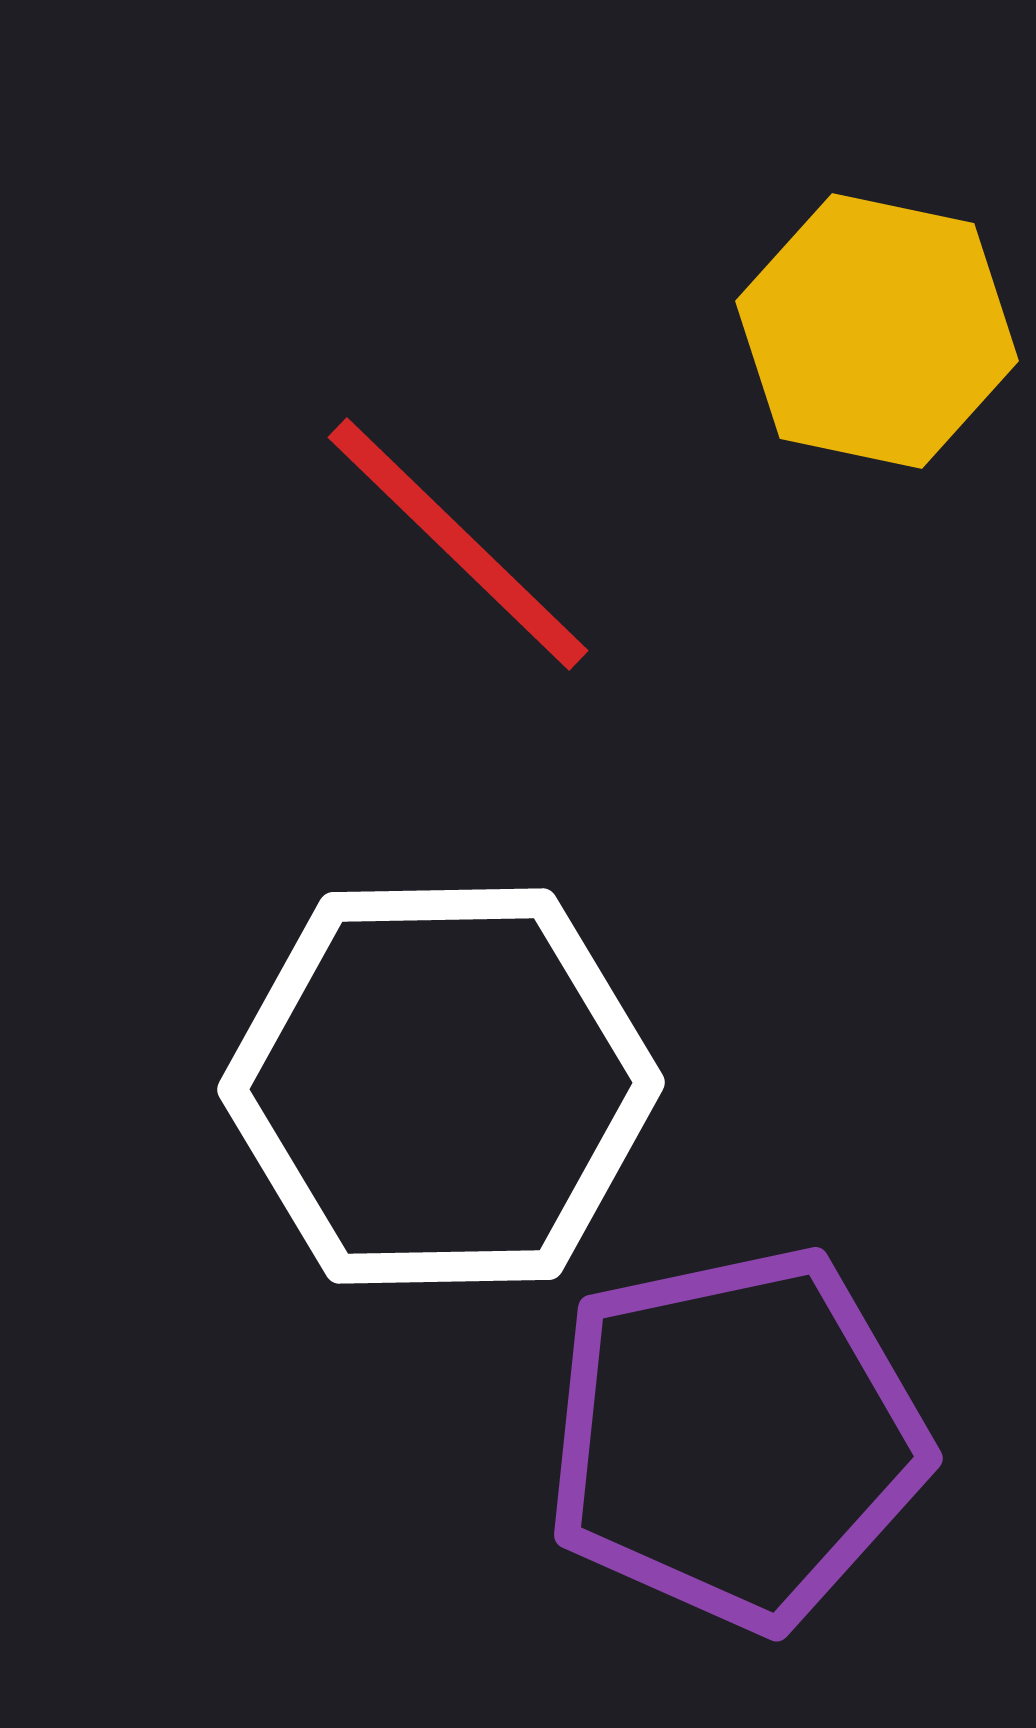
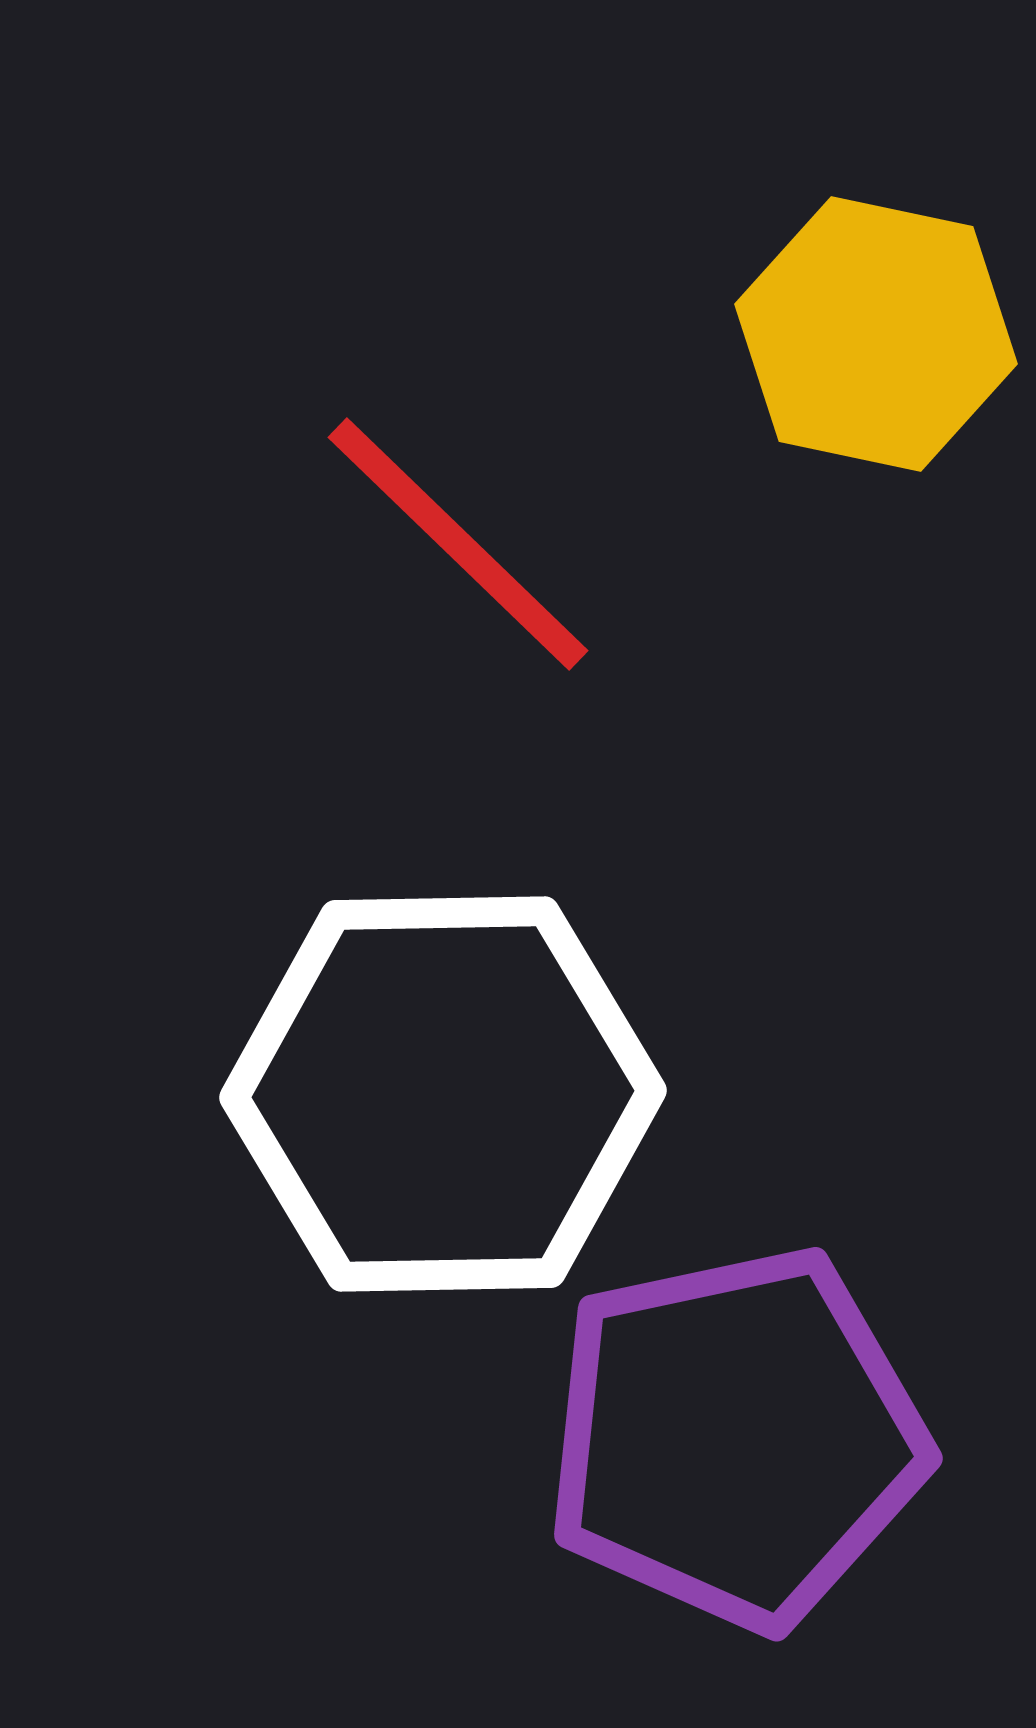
yellow hexagon: moved 1 px left, 3 px down
white hexagon: moved 2 px right, 8 px down
